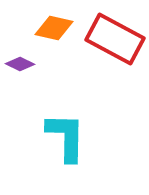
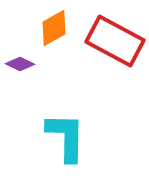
orange diamond: rotated 42 degrees counterclockwise
red rectangle: moved 2 px down
